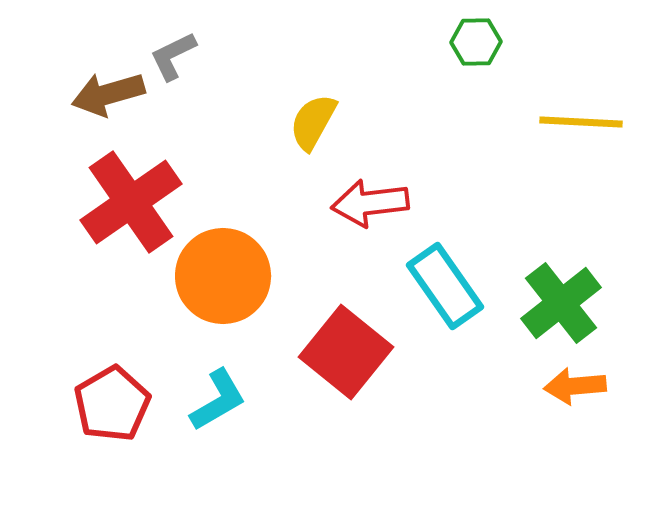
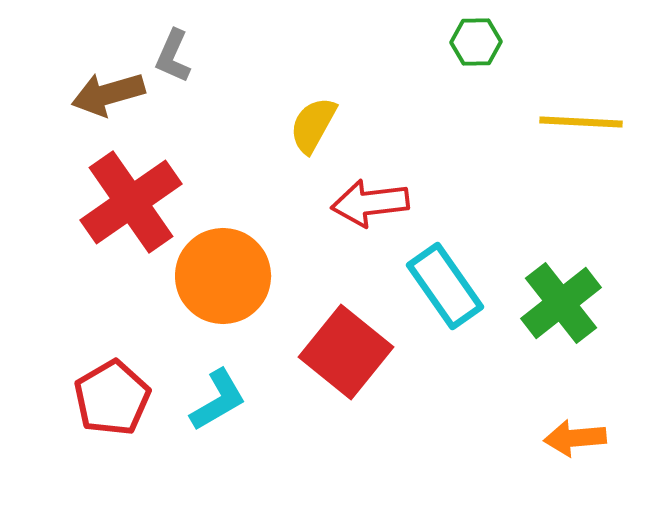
gray L-shape: rotated 40 degrees counterclockwise
yellow semicircle: moved 3 px down
orange arrow: moved 52 px down
red pentagon: moved 6 px up
